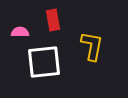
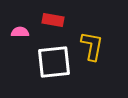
red rectangle: rotated 70 degrees counterclockwise
white square: moved 10 px right
